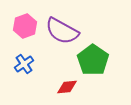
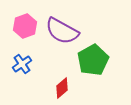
green pentagon: rotated 8 degrees clockwise
blue cross: moved 2 px left
red diamond: moved 5 px left, 1 px down; rotated 35 degrees counterclockwise
